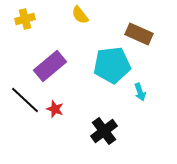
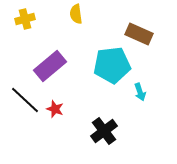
yellow semicircle: moved 4 px left, 1 px up; rotated 30 degrees clockwise
